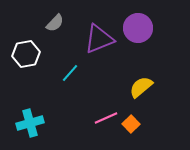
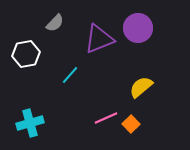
cyan line: moved 2 px down
